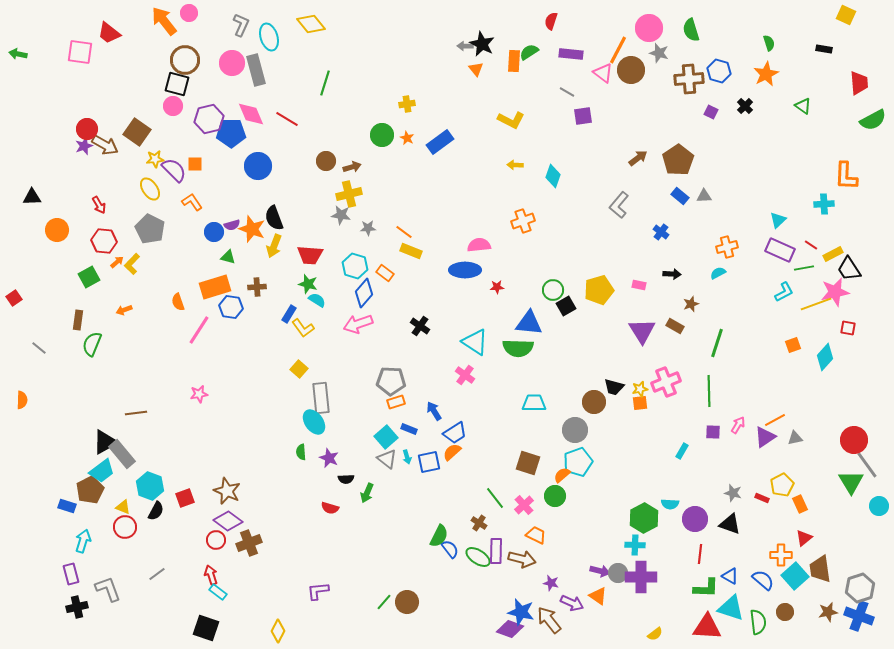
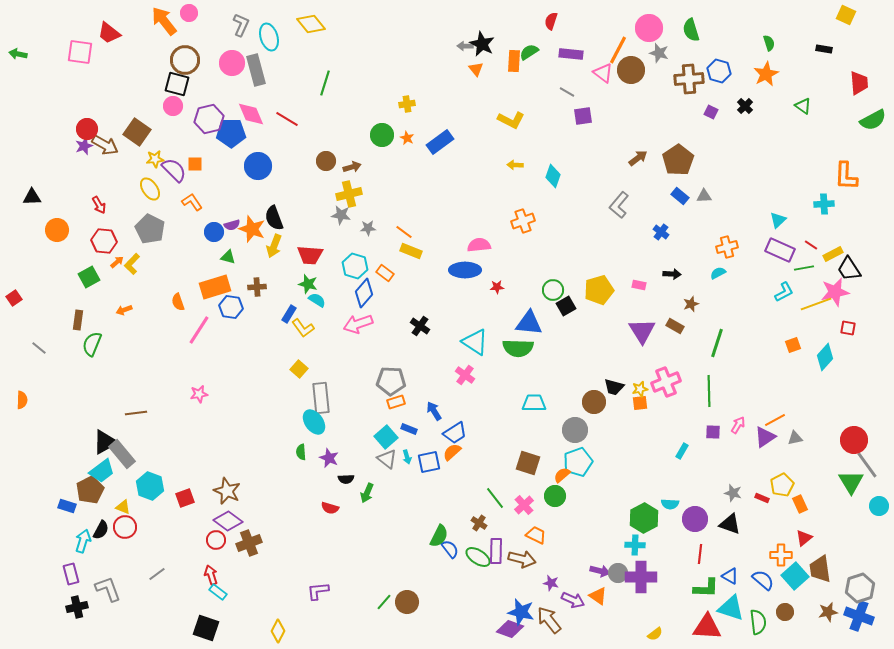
black semicircle at (156, 511): moved 55 px left, 19 px down
purple arrow at (572, 603): moved 1 px right, 3 px up
